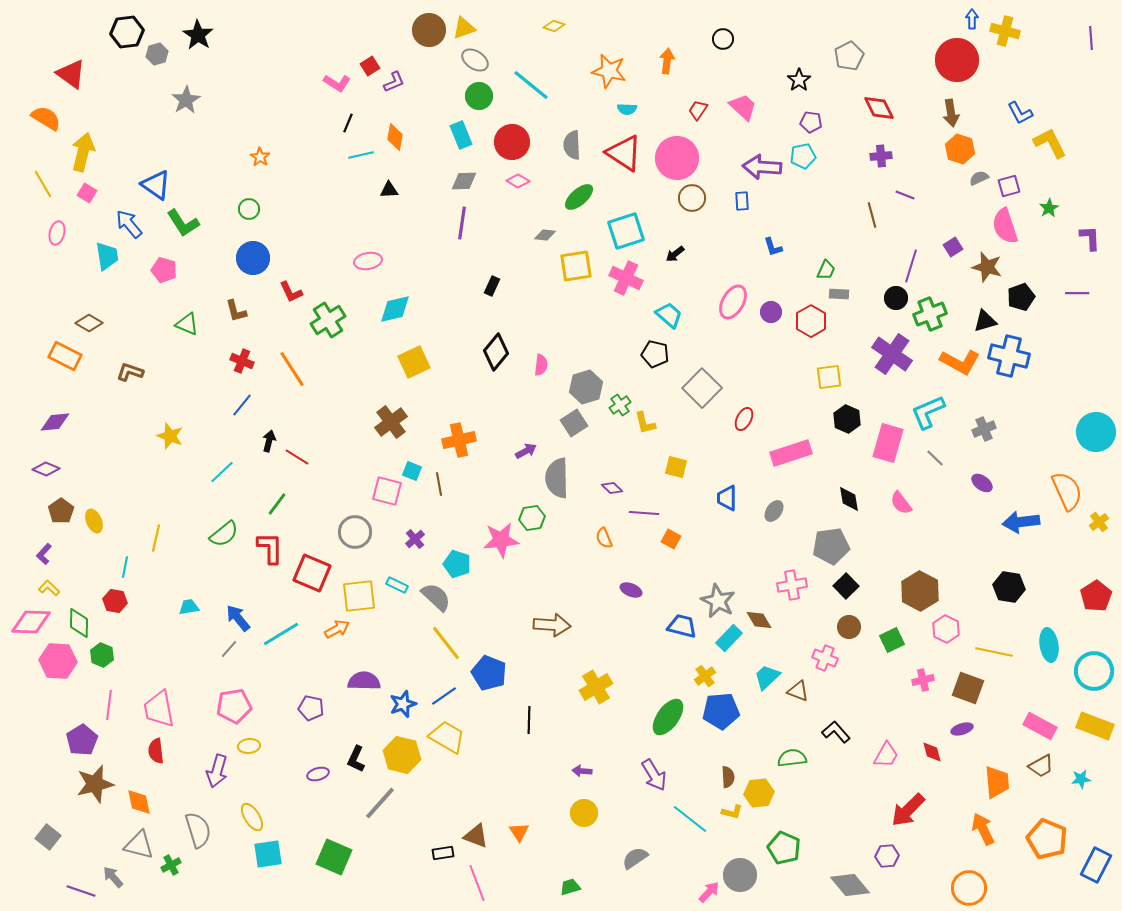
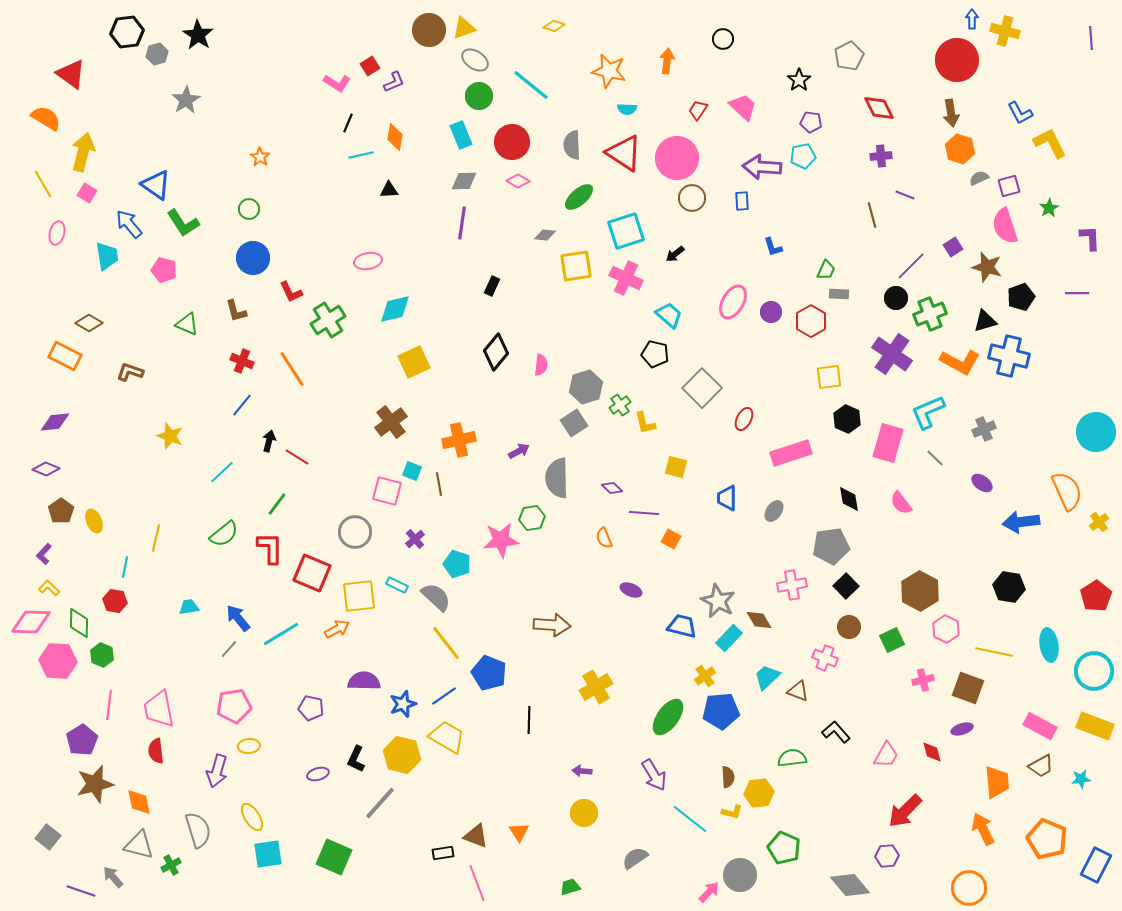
purple line at (911, 266): rotated 28 degrees clockwise
purple arrow at (526, 451): moved 7 px left
red arrow at (908, 810): moved 3 px left, 1 px down
